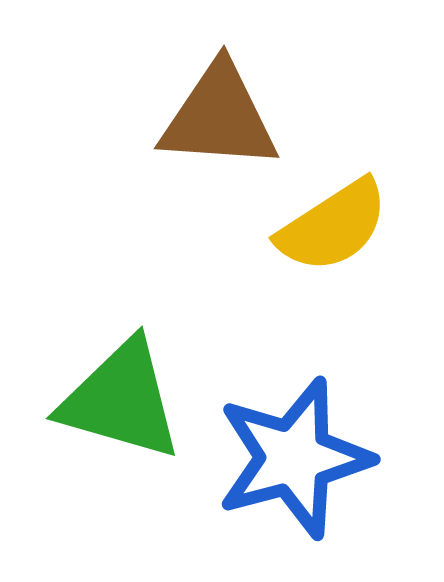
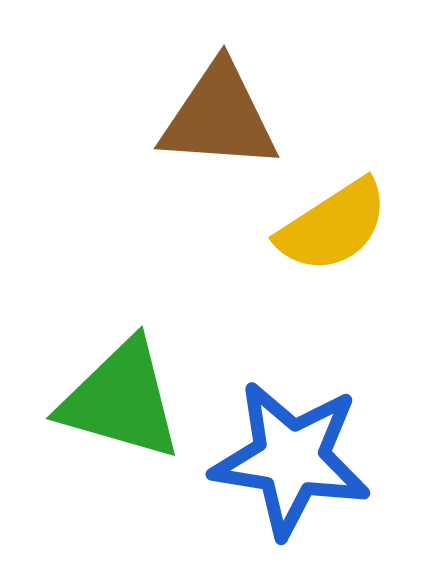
blue star: moved 3 px left, 1 px down; rotated 24 degrees clockwise
